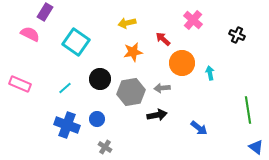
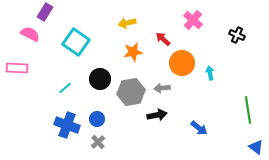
pink rectangle: moved 3 px left, 16 px up; rotated 20 degrees counterclockwise
gray cross: moved 7 px left, 5 px up; rotated 16 degrees clockwise
